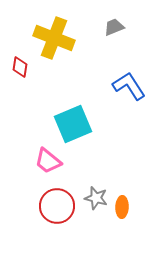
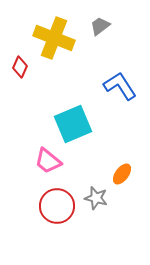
gray trapezoid: moved 14 px left, 1 px up; rotated 15 degrees counterclockwise
red diamond: rotated 15 degrees clockwise
blue L-shape: moved 9 px left
orange ellipse: moved 33 px up; rotated 35 degrees clockwise
